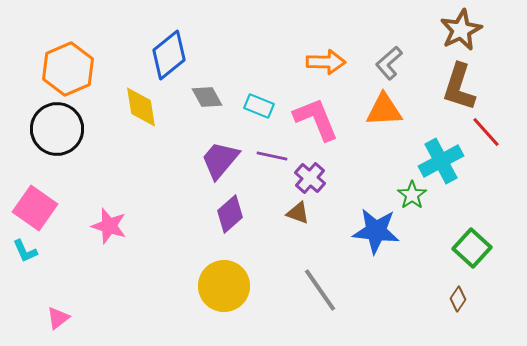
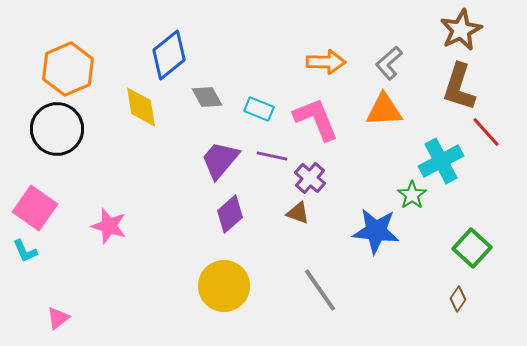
cyan rectangle: moved 3 px down
